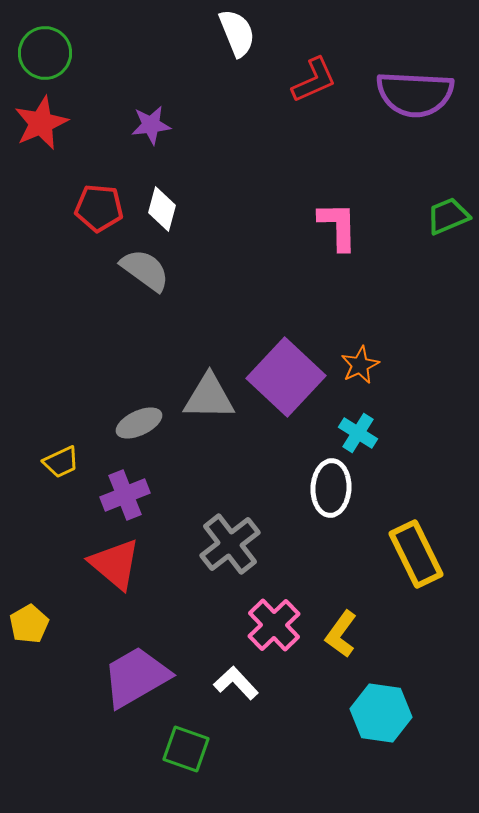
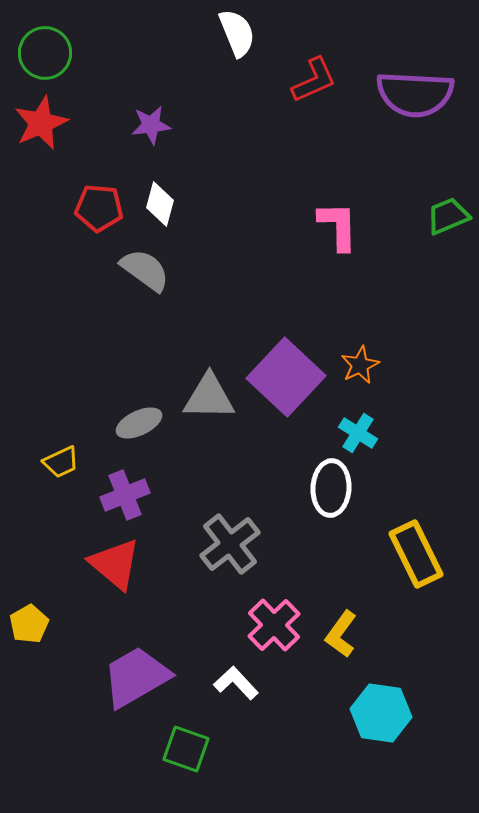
white diamond: moved 2 px left, 5 px up
